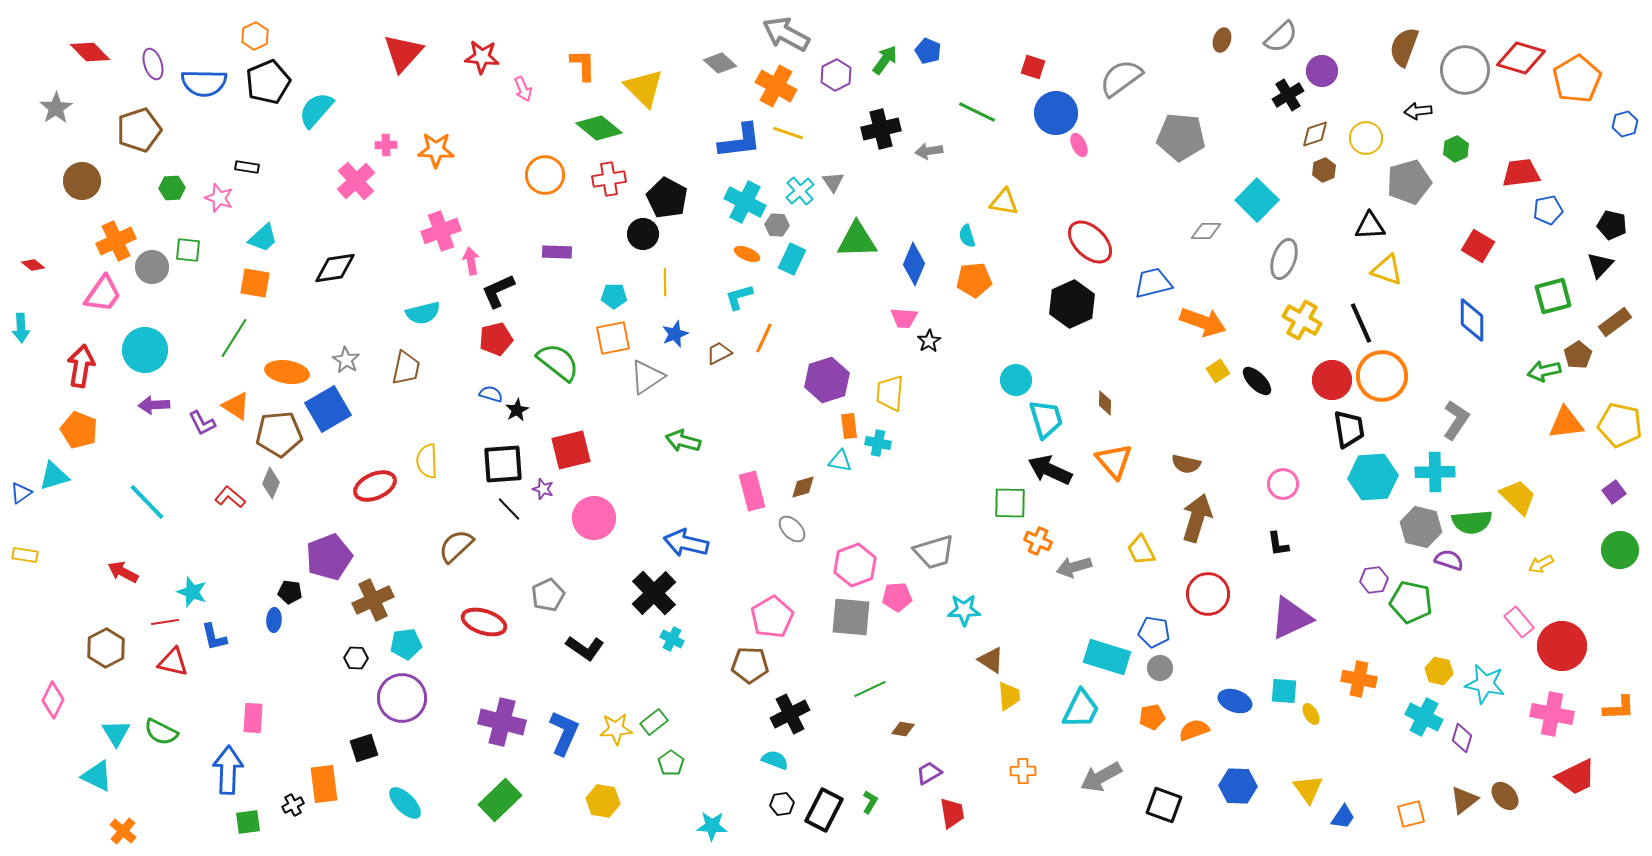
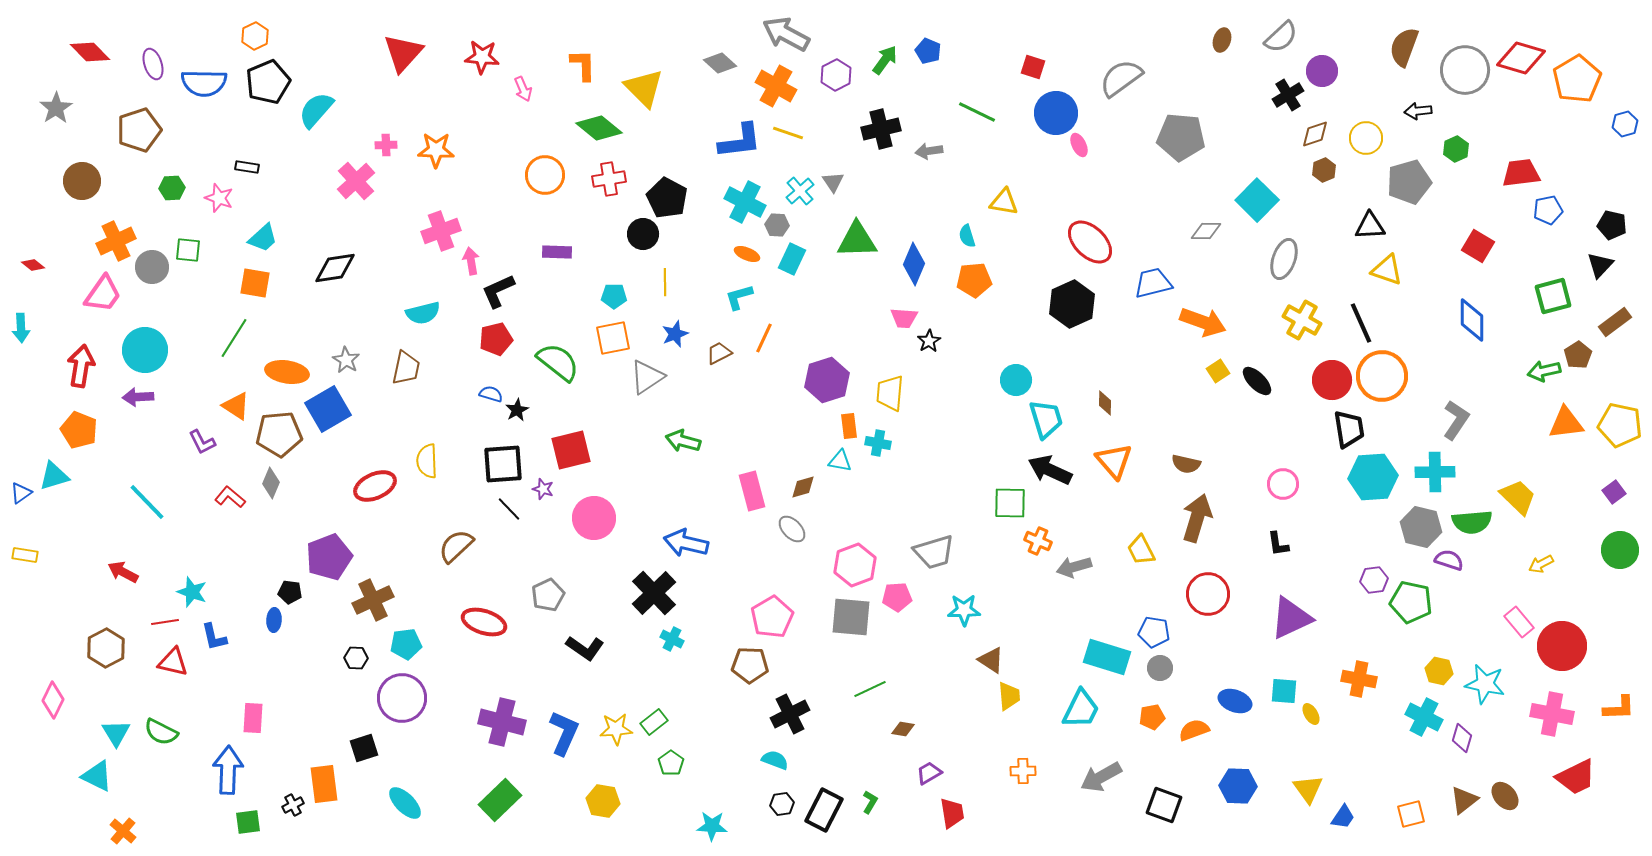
purple arrow at (154, 405): moved 16 px left, 8 px up
purple L-shape at (202, 423): moved 19 px down
